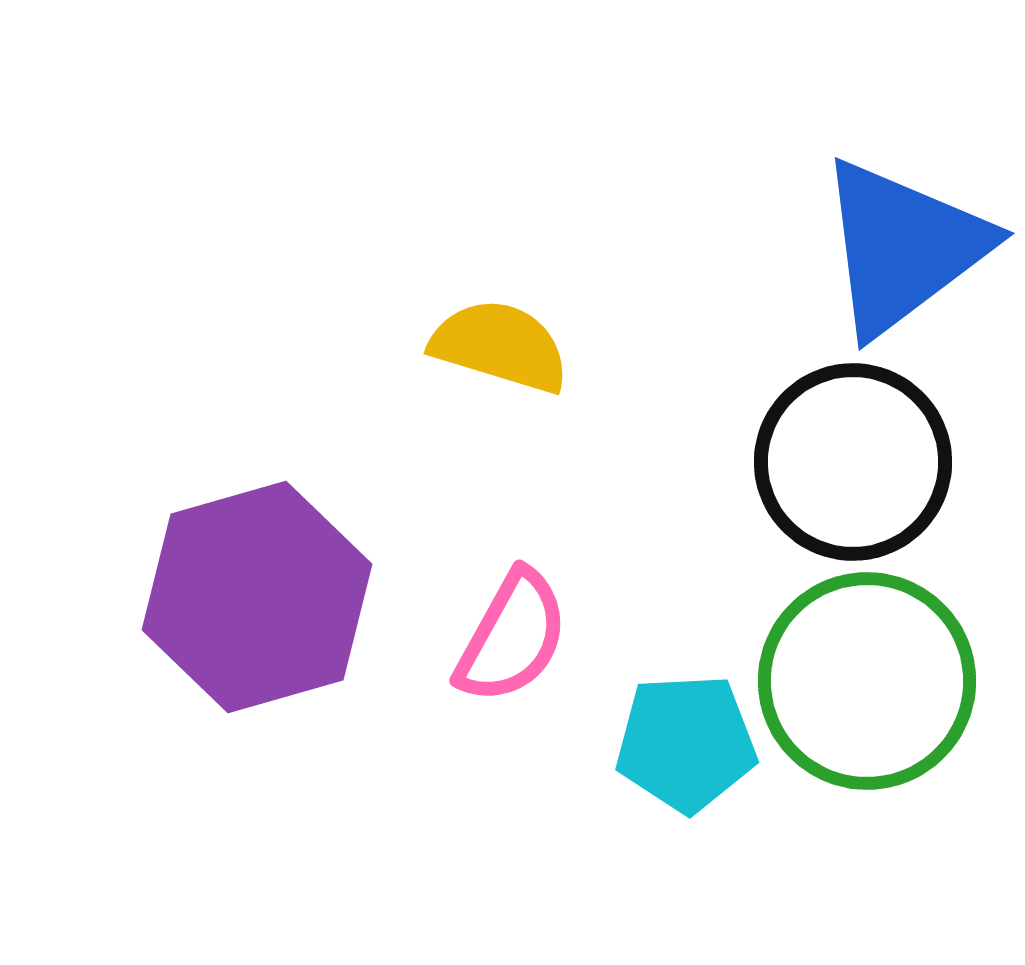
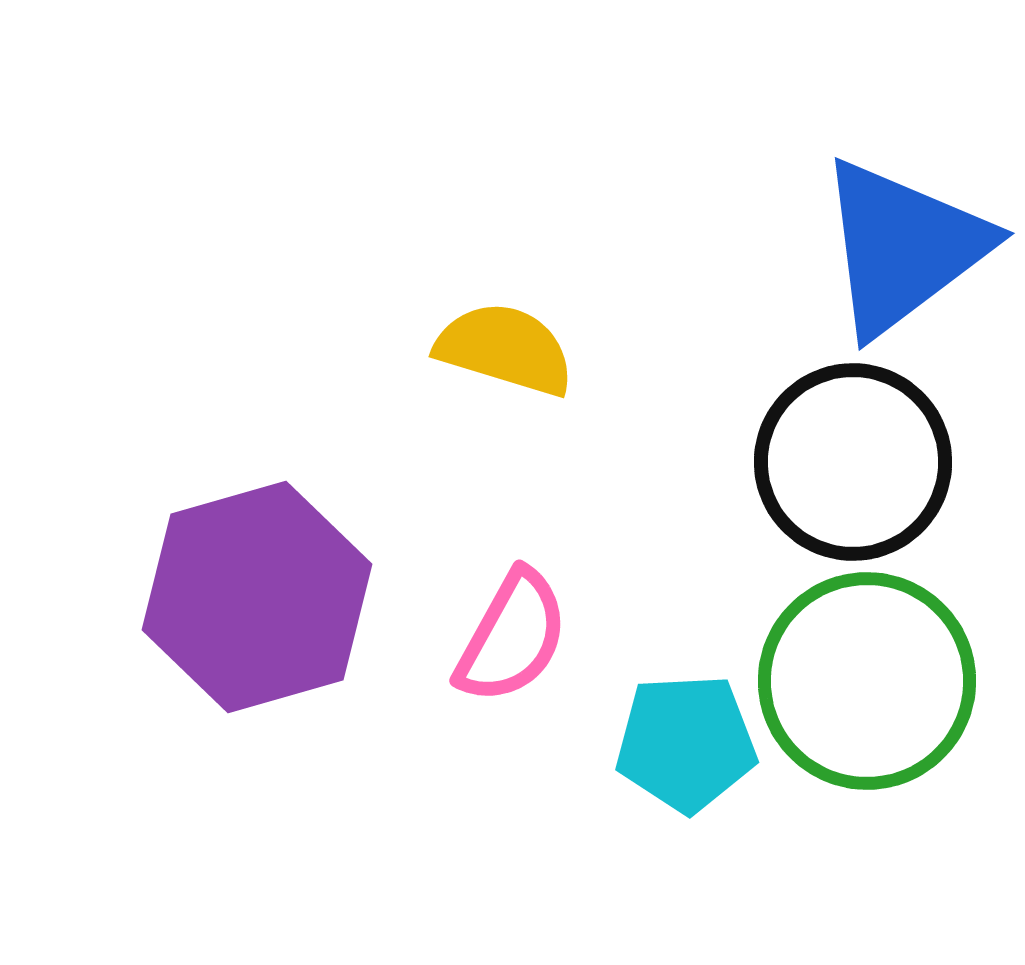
yellow semicircle: moved 5 px right, 3 px down
